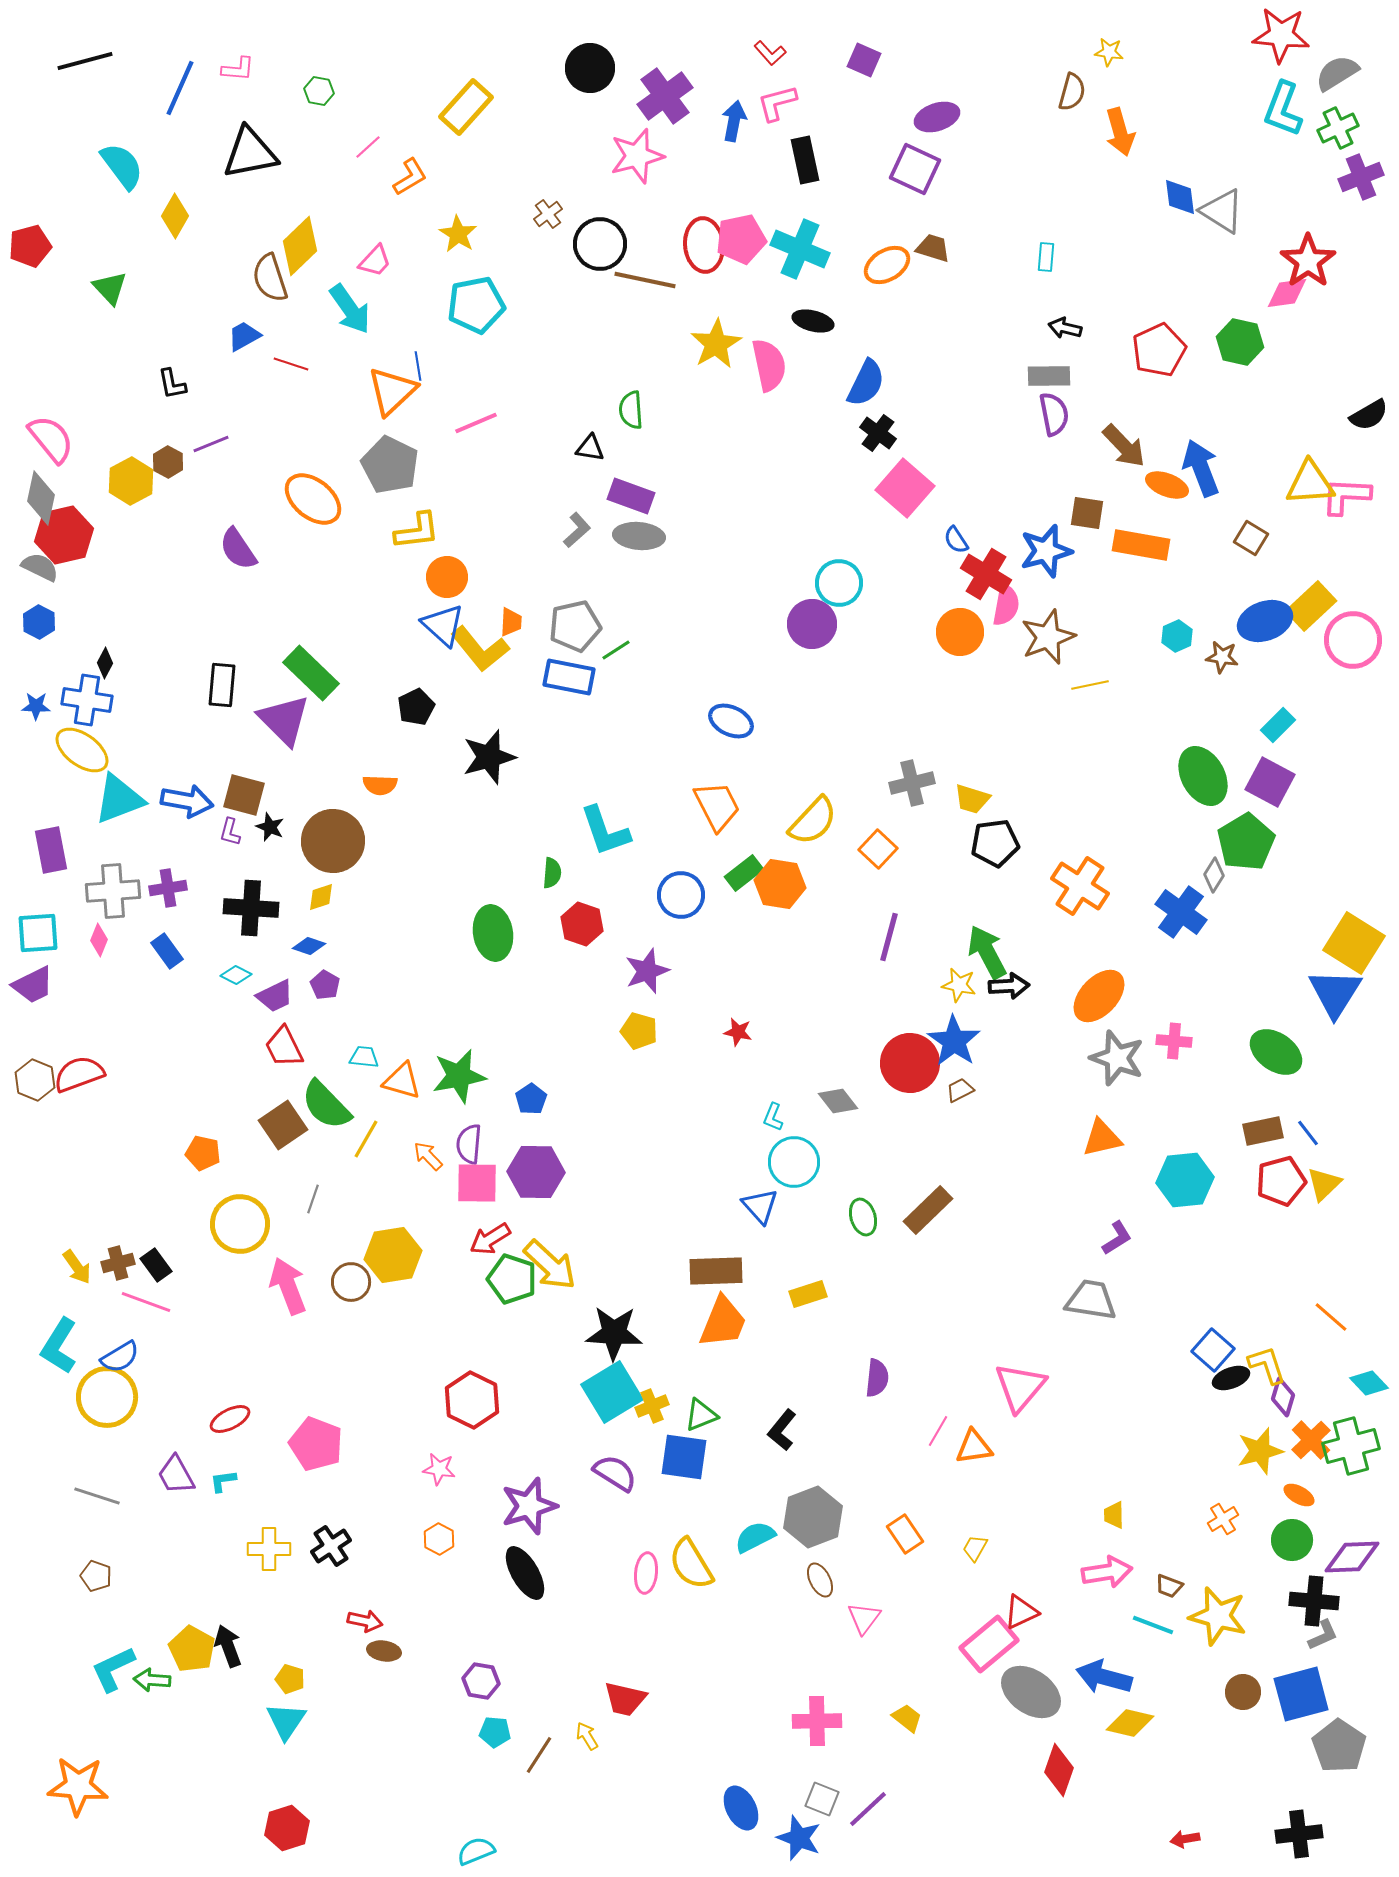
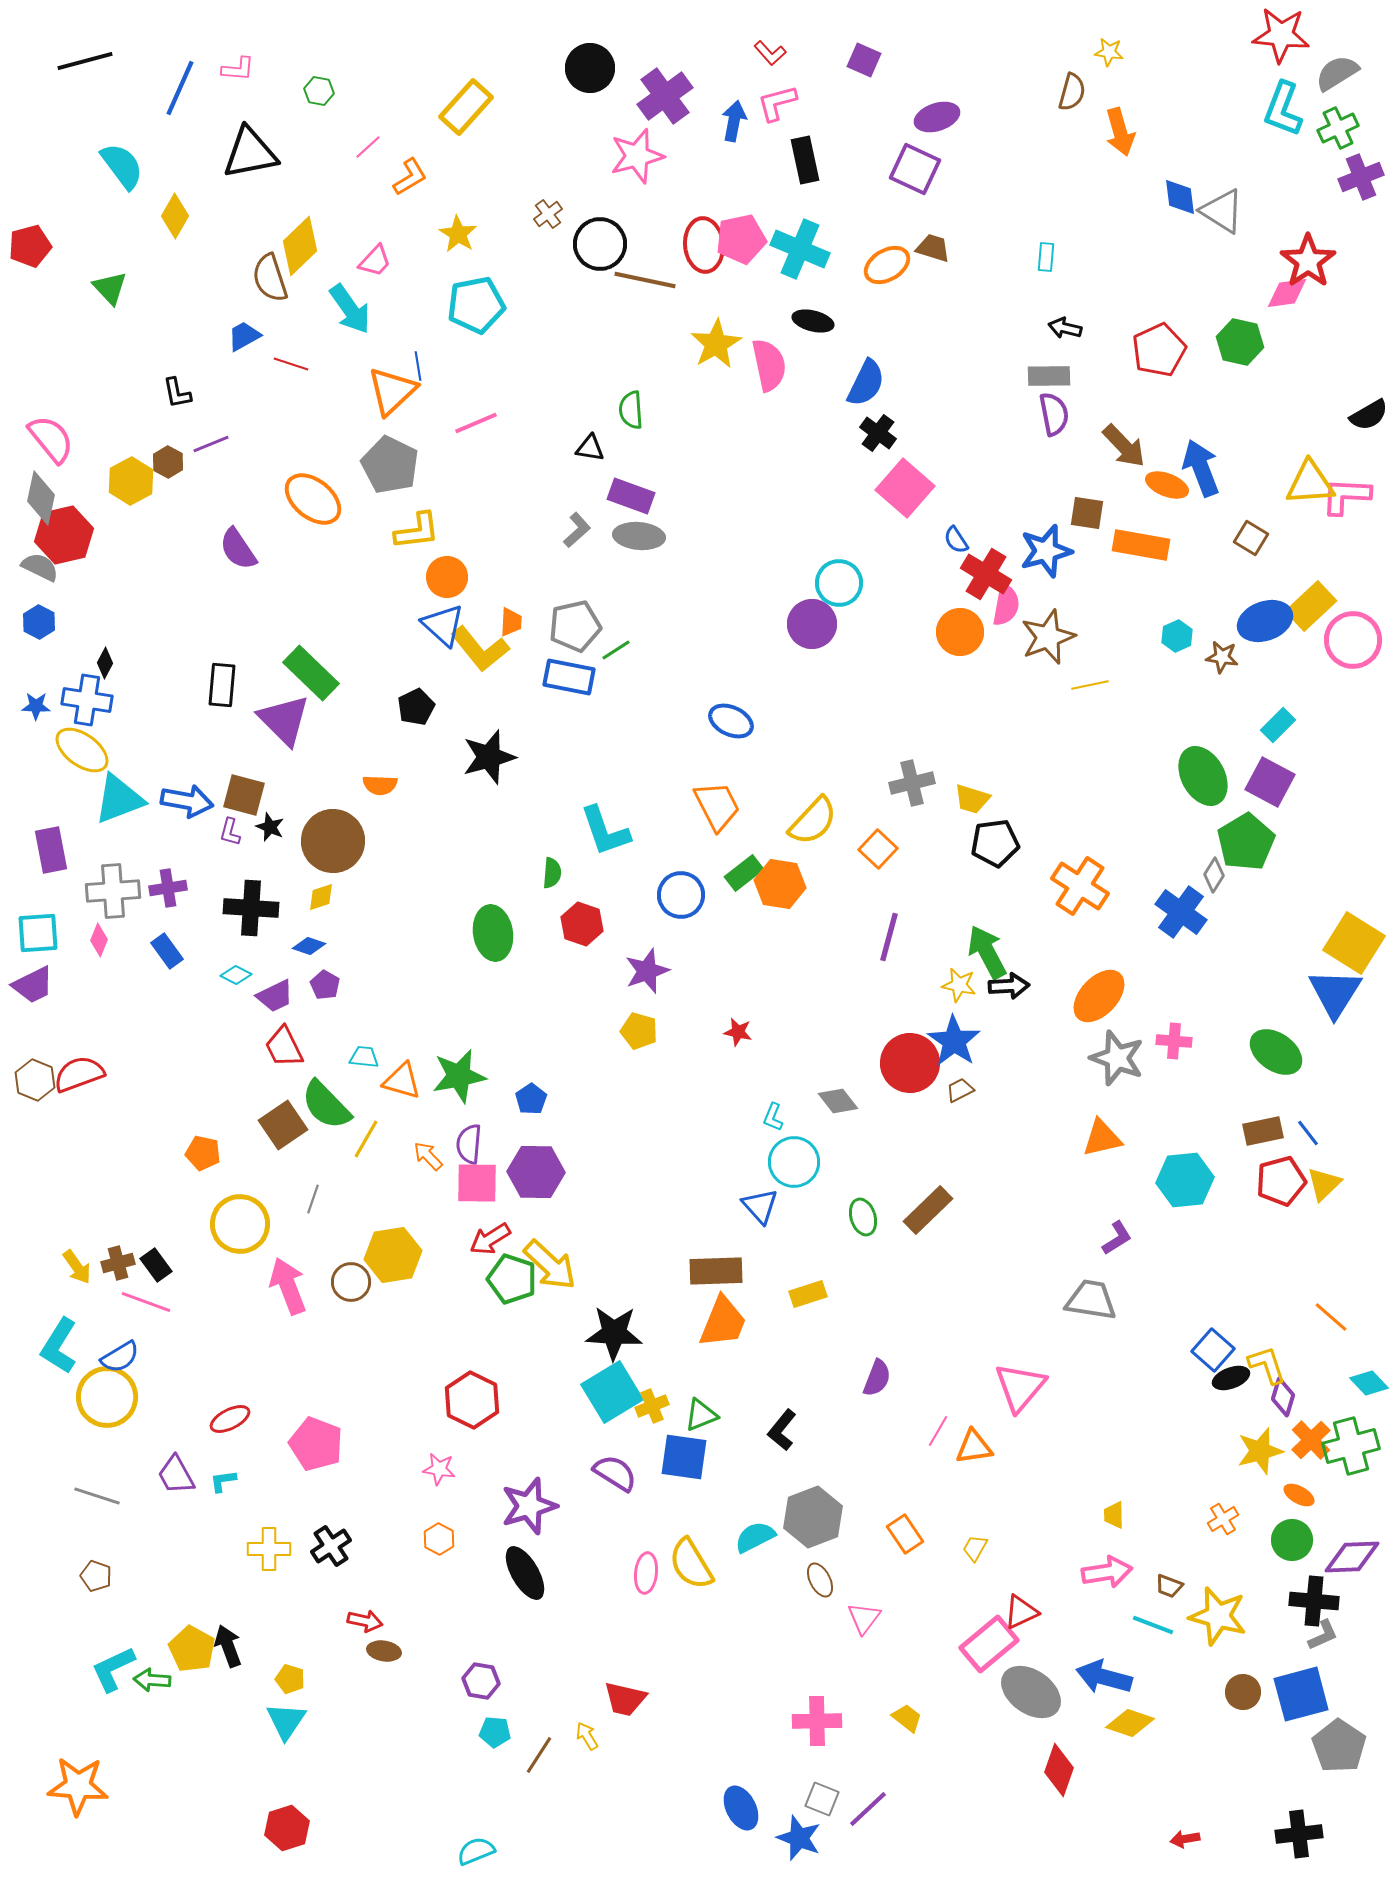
black L-shape at (172, 384): moved 5 px right, 9 px down
purple semicircle at (877, 1378): rotated 15 degrees clockwise
yellow diamond at (1130, 1723): rotated 6 degrees clockwise
